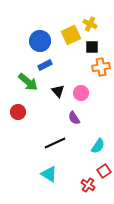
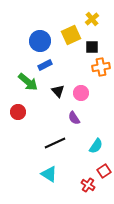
yellow cross: moved 2 px right, 5 px up; rotated 24 degrees clockwise
cyan semicircle: moved 2 px left
